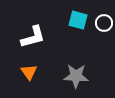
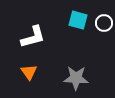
gray star: moved 2 px down
